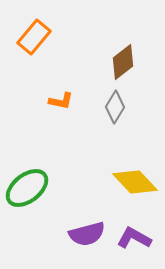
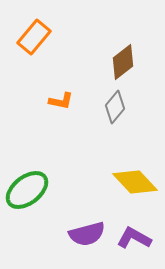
gray diamond: rotated 8 degrees clockwise
green ellipse: moved 2 px down
